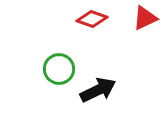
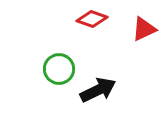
red triangle: moved 1 px left, 11 px down
